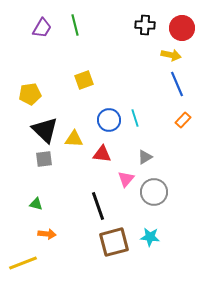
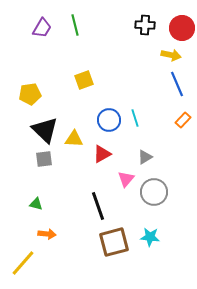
red triangle: rotated 36 degrees counterclockwise
yellow line: rotated 28 degrees counterclockwise
